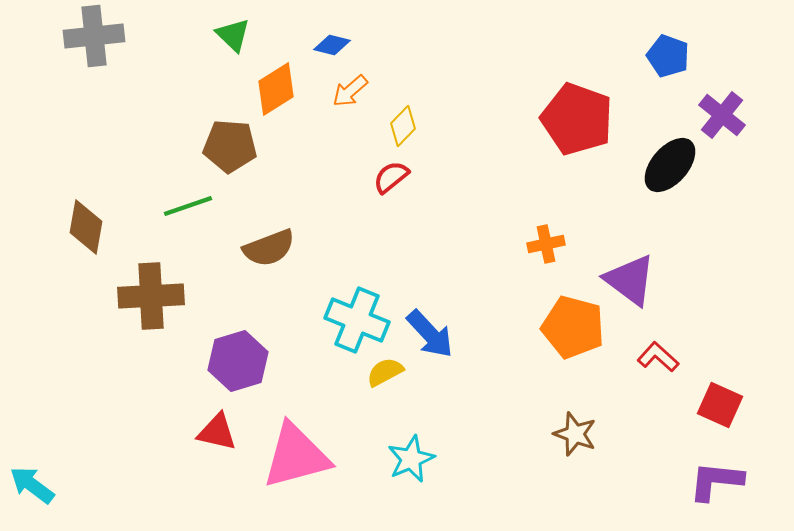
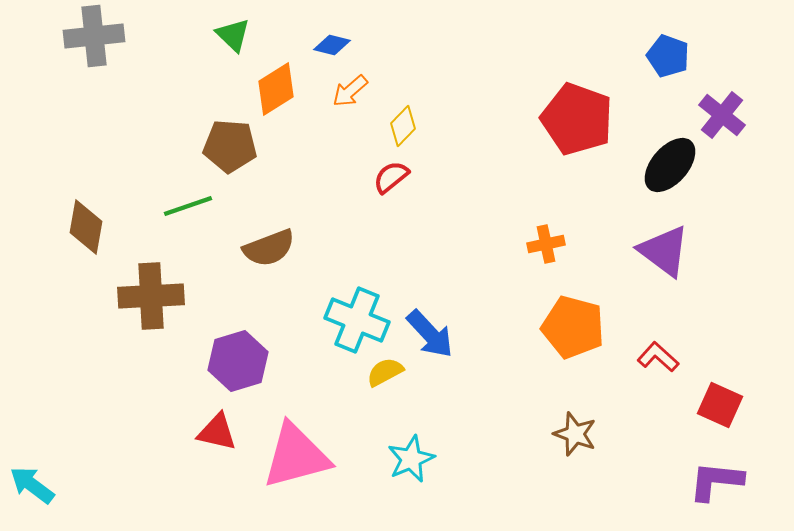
purple triangle: moved 34 px right, 29 px up
